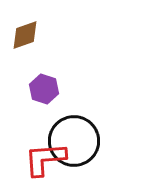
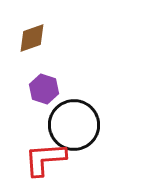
brown diamond: moved 7 px right, 3 px down
black circle: moved 16 px up
